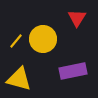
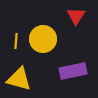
red triangle: moved 1 px left, 2 px up
yellow line: rotated 35 degrees counterclockwise
